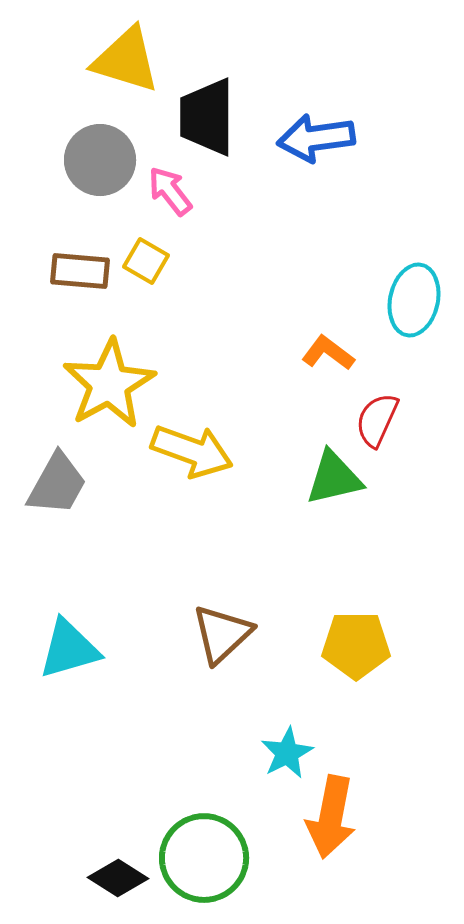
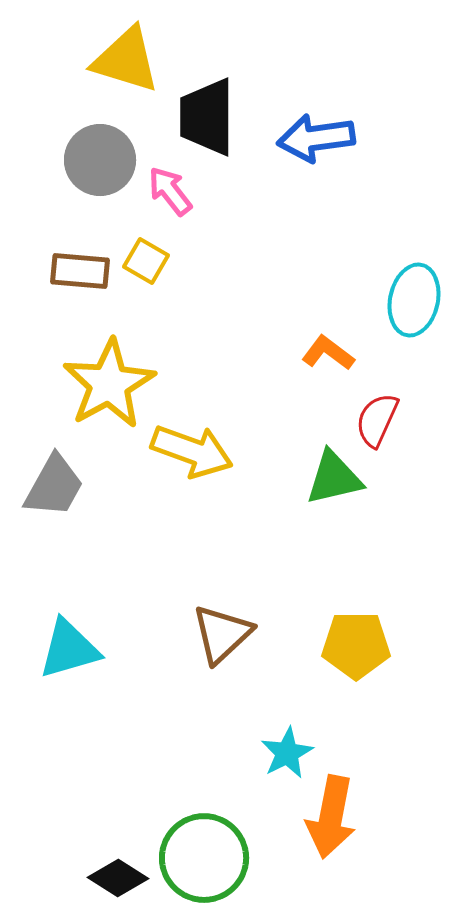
gray trapezoid: moved 3 px left, 2 px down
